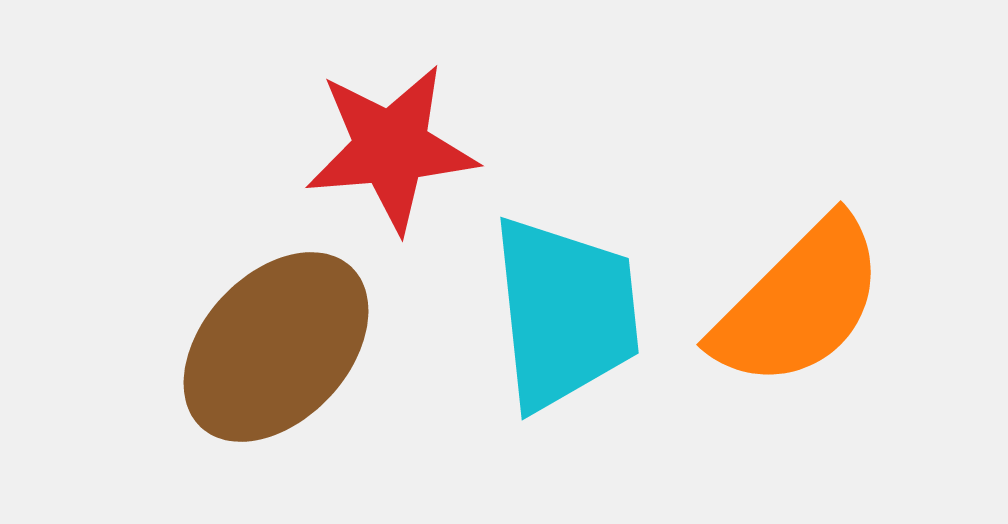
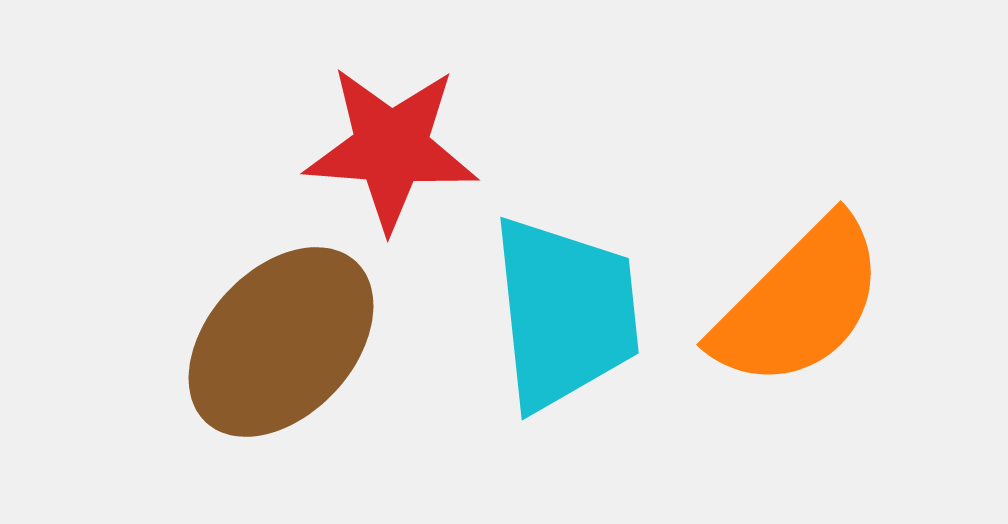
red star: rotated 9 degrees clockwise
brown ellipse: moved 5 px right, 5 px up
